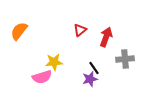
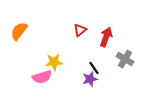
gray cross: rotated 36 degrees clockwise
